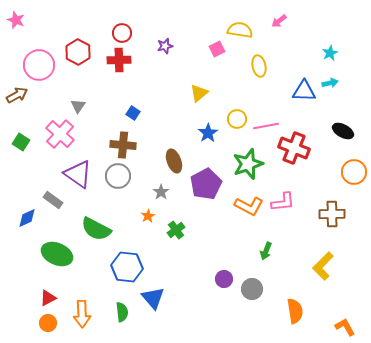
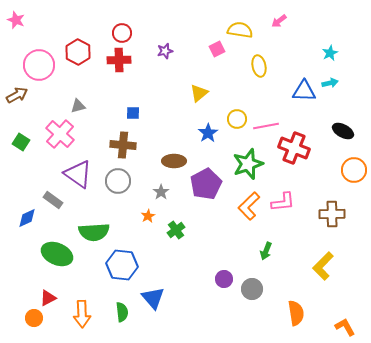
purple star at (165, 46): moved 5 px down
gray triangle at (78, 106): rotated 42 degrees clockwise
blue square at (133, 113): rotated 32 degrees counterclockwise
brown ellipse at (174, 161): rotated 70 degrees counterclockwise
orange circle at (354, 172): moved 2 px up
gray circle at (118, 176): moved 5 px down
orange L-shape at (249, 206): rotated 108 degrees clockwise
green semicircle at (96, 229): moved 2 px left, 3 px down; rotated 32 degrees counterclockwise
blue hexagon at (127, 267): moved 5 px left, 2 px up
orange semicircle at (295, 311): moved 1 px right, 2 px down
orange circle at (48, 323): moved 14 px left, 5 px up
